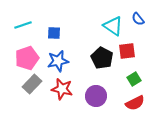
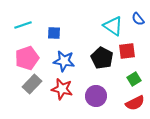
blue star: moved 6 px right; rotated 20 degrees clockwise
